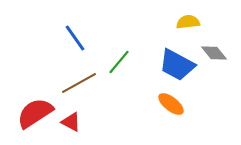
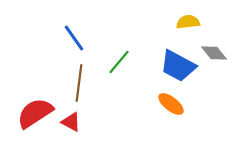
blue line: moved 1 px left
blue trapezoid: moved 1 px right, 1 px down
brown line: rotated 54 degrees counterclockwise
